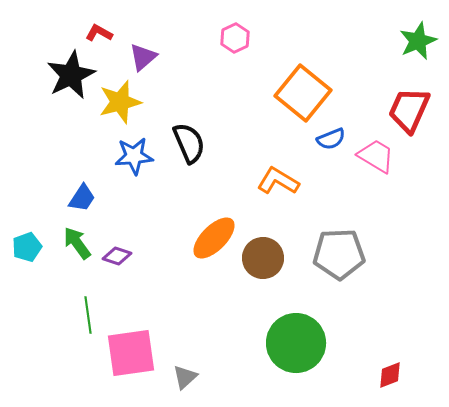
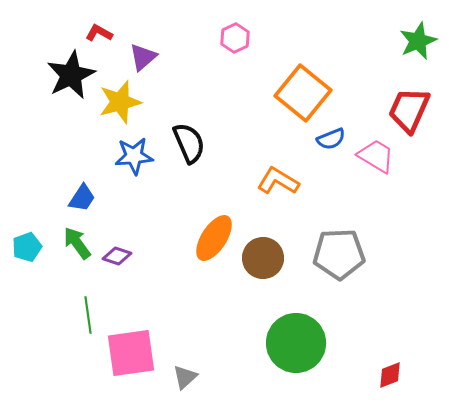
orange ellipse: rotated 12 degrees counterclockwise
